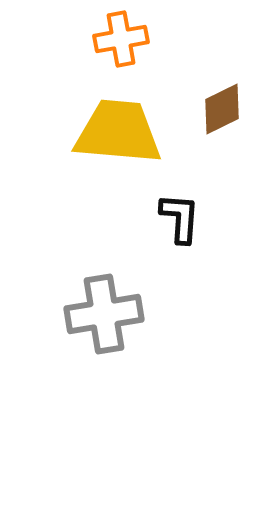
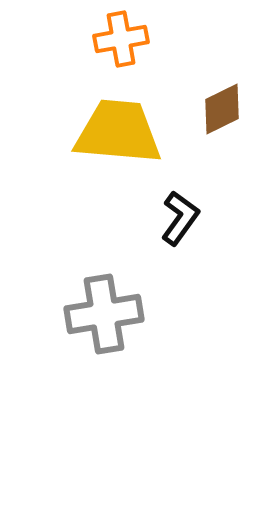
black L-shape: rotated 32 degrees clockwise
